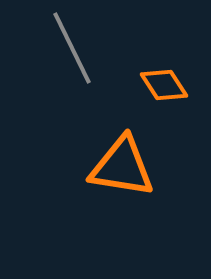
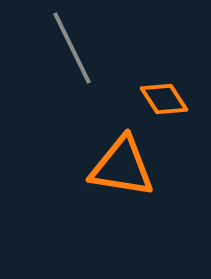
orange diamond: moved 14 px down
